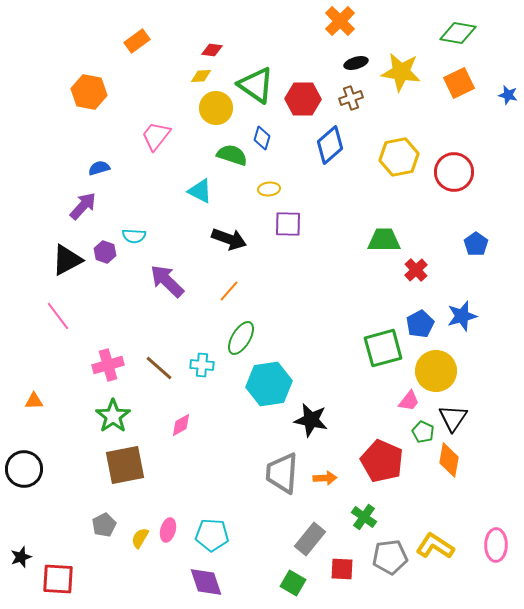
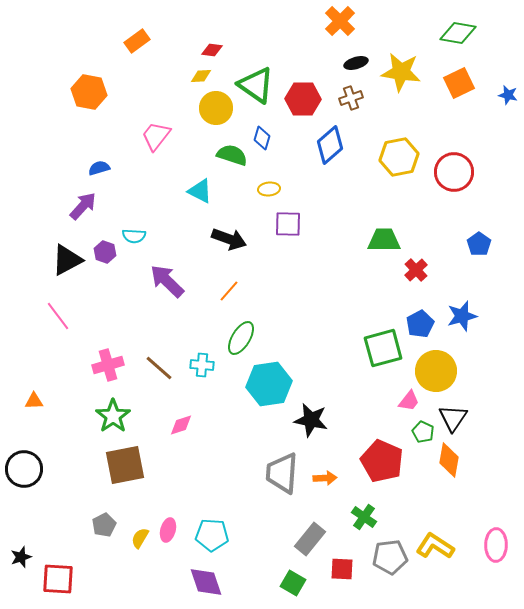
blue pentagon at (476, 244): moved 3 px right
pink diamond at (181, 425): rotated 10 degrees clockwise
